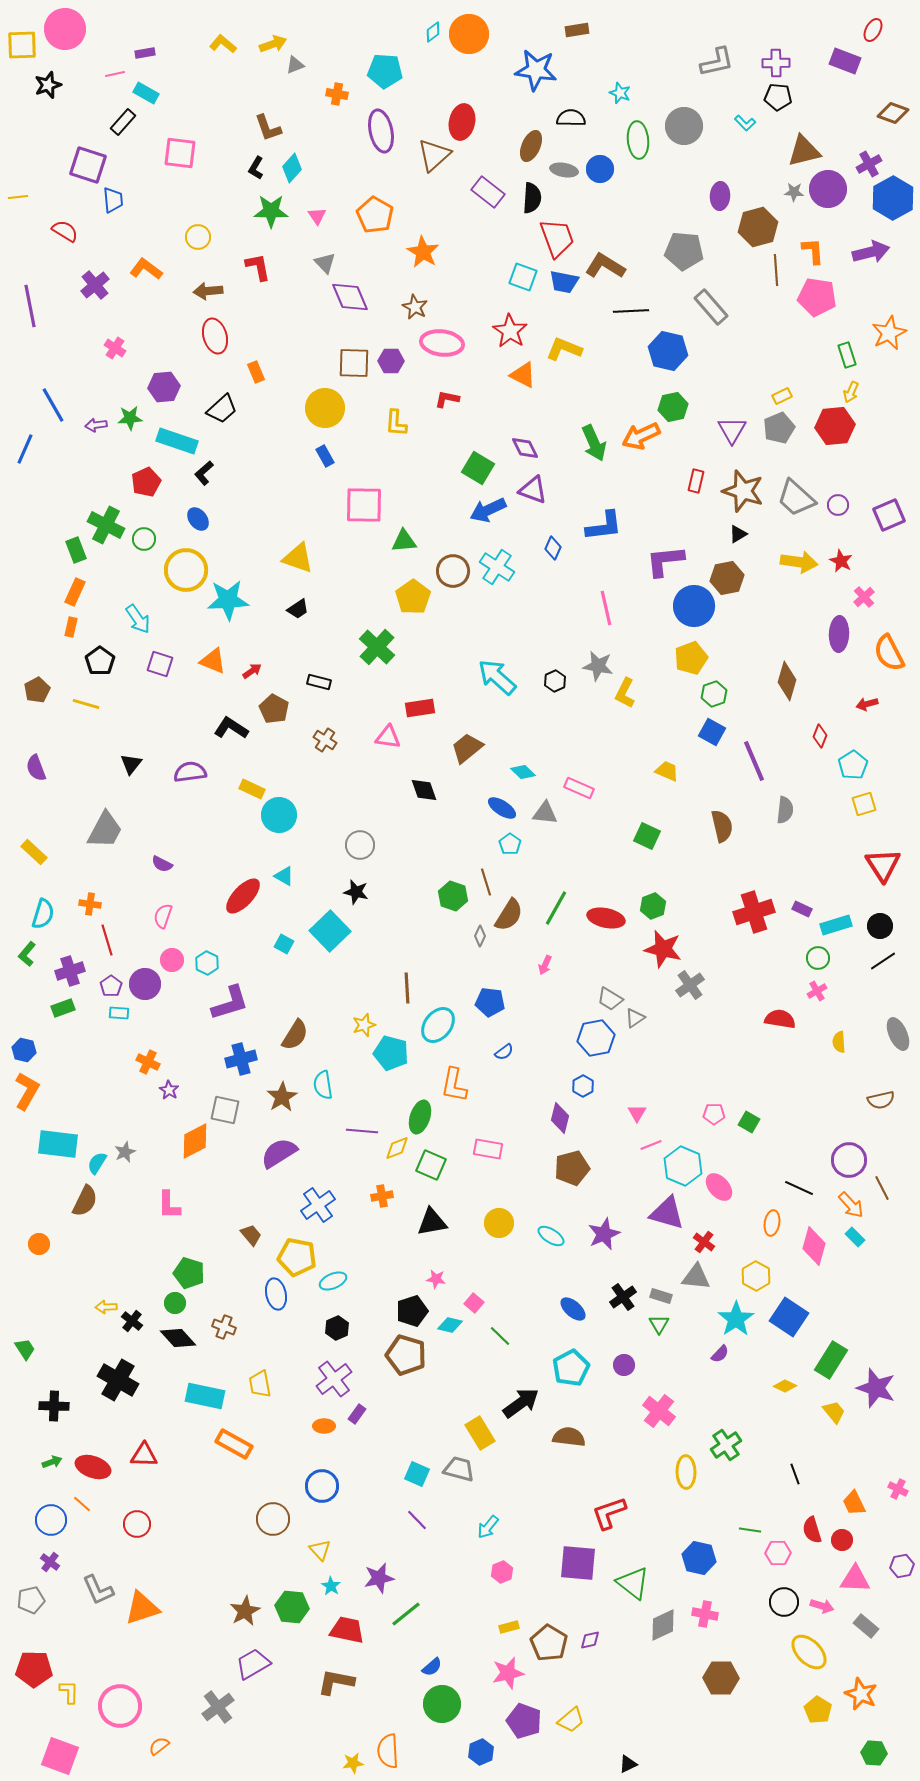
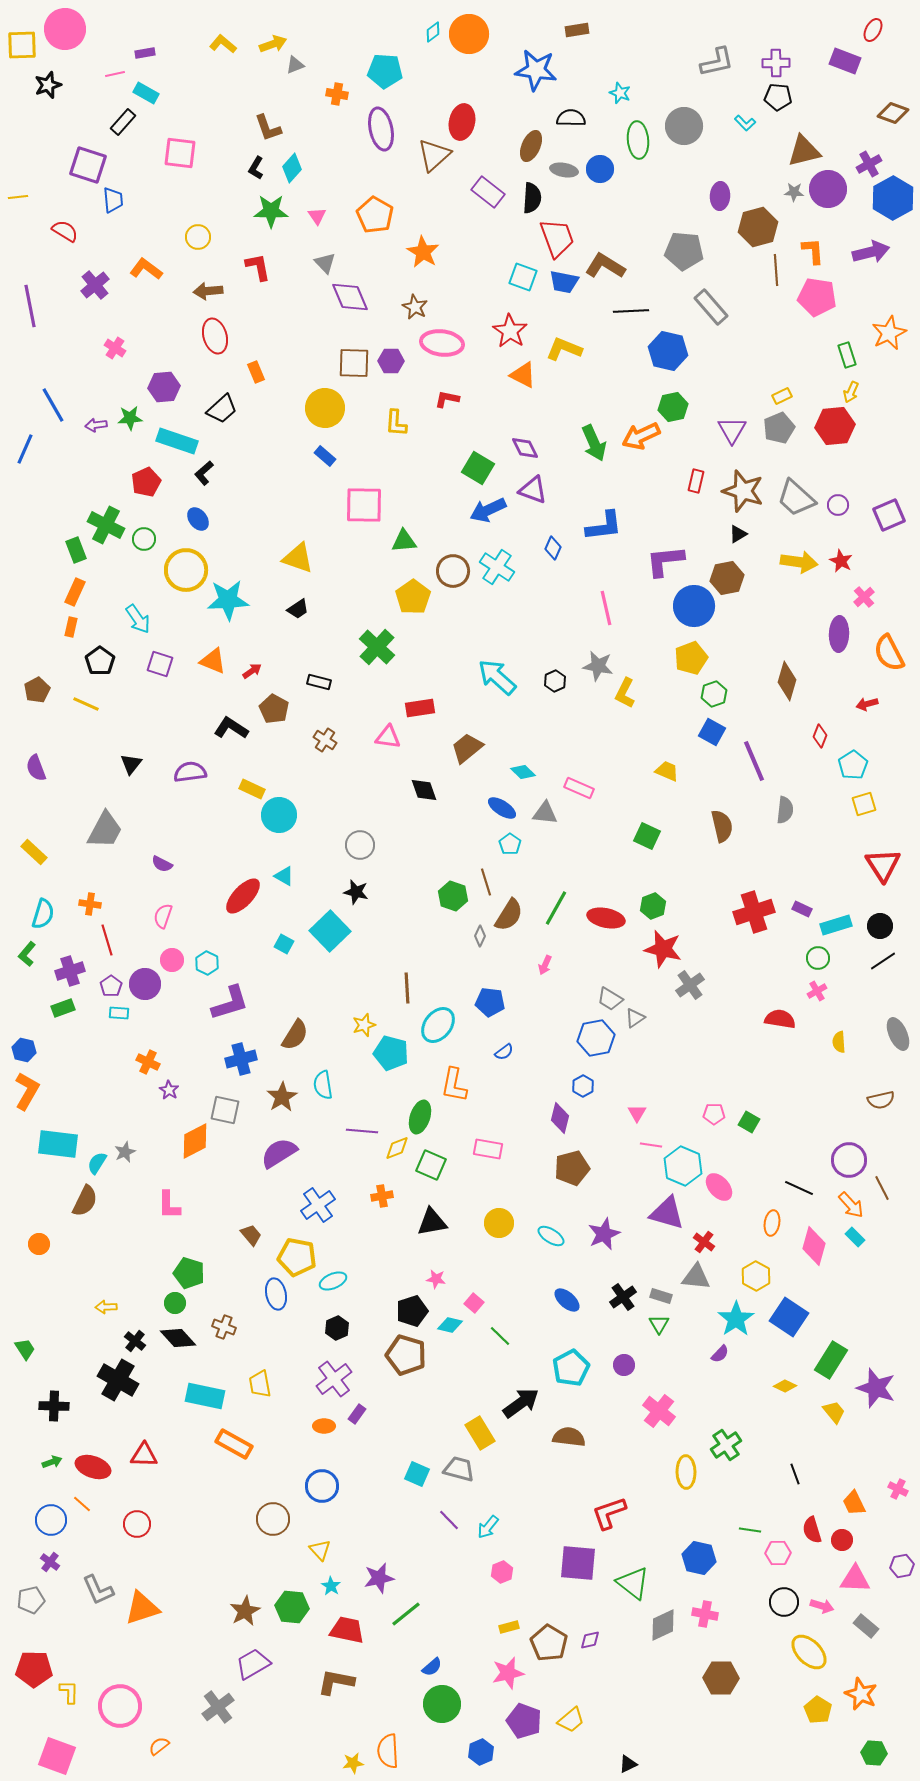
purple ellipse at (381, 131): moved 2 px up
blue rectangle at (325, 456): rotated 20 degrees counterclockwise
yellow line at (86, 704): rotated 8 degrees clockwise
pink line at (651, 1145): rotated 30 degrees clockwise
blue ellipse at (573, 1309): moved 6 px left, 9 px up
black cross at (132, 1321): moved 3 px right, 20 px down
purple line at (417, 1520): moved 32 px right
pink square at (60, 1756): moved 3 px left
